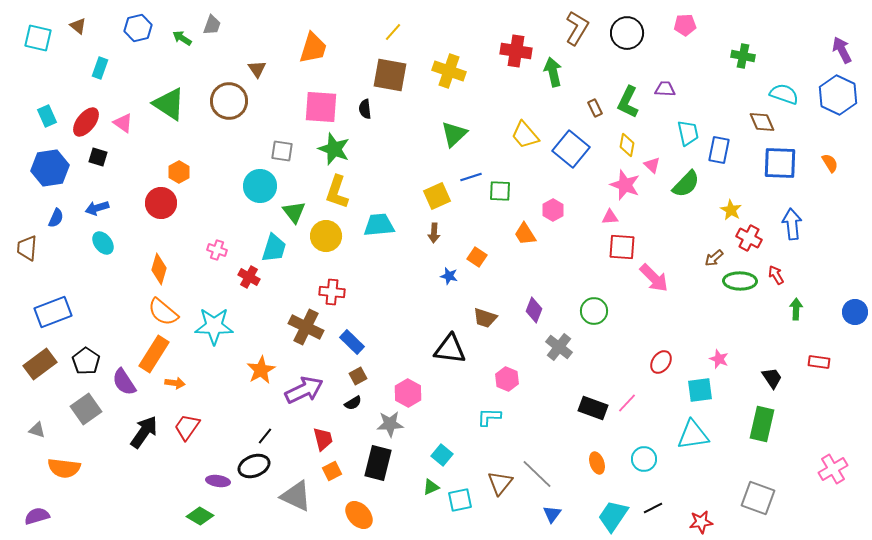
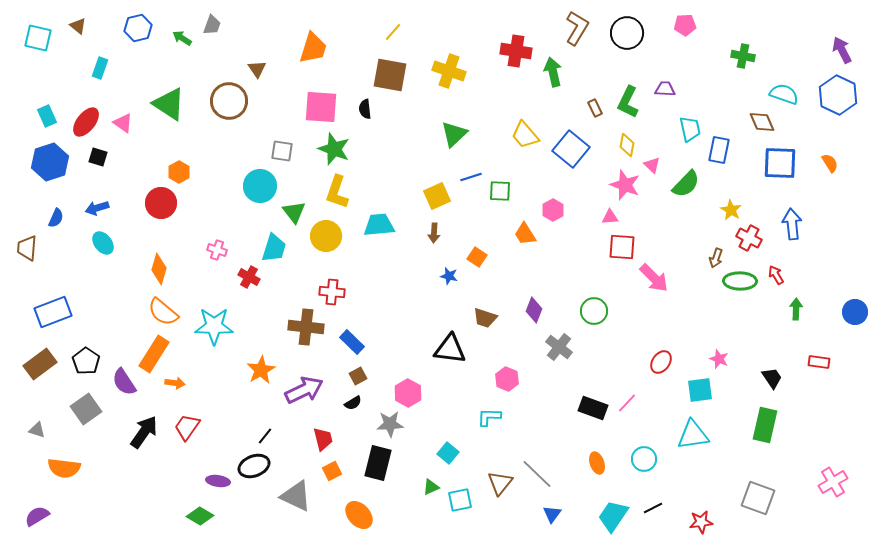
cyan trapezoid at (688, 133): moved 2 px right, 4 px up
blue hexagon at (50, 168): moved 6 px up; rotated 9 degrees counterclockwise
brown arrow at (714, 258): moved 2 px right; rotated 30 degrees counterclockwise
brown cross at (306, 327): rotated 20 degrees counterclockwise
green rectangle at (762, 424): moved 3 px right, 1 px down
cyan square at (442, 455): moved 6 px right, 2 px up
pink cross at (833, 469): moved 13 px down
purple semicircle at (37, 516): rotated 15 degrees counterclockwise
